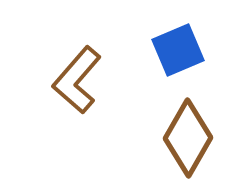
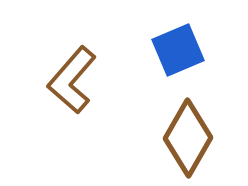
brown L-shape: moved 5 px left
